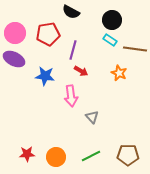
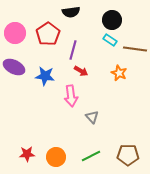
black semicircle: rotated 36 degrees counterclockwise
red pentagon: rotated 25 degrees counterclockwise
purple ellipse: moved 8 px down
